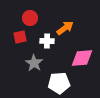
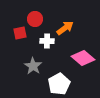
red circle: moved 5 px right, 1 px down
red square: moved 4 px up
pink diamond: moved 1 px right; rotated 45 degrees clockwise
gray star: moved 1 px left, 3 px down
white pentagon: moved 1 px down; rotated 25 degrees counterclockwise
